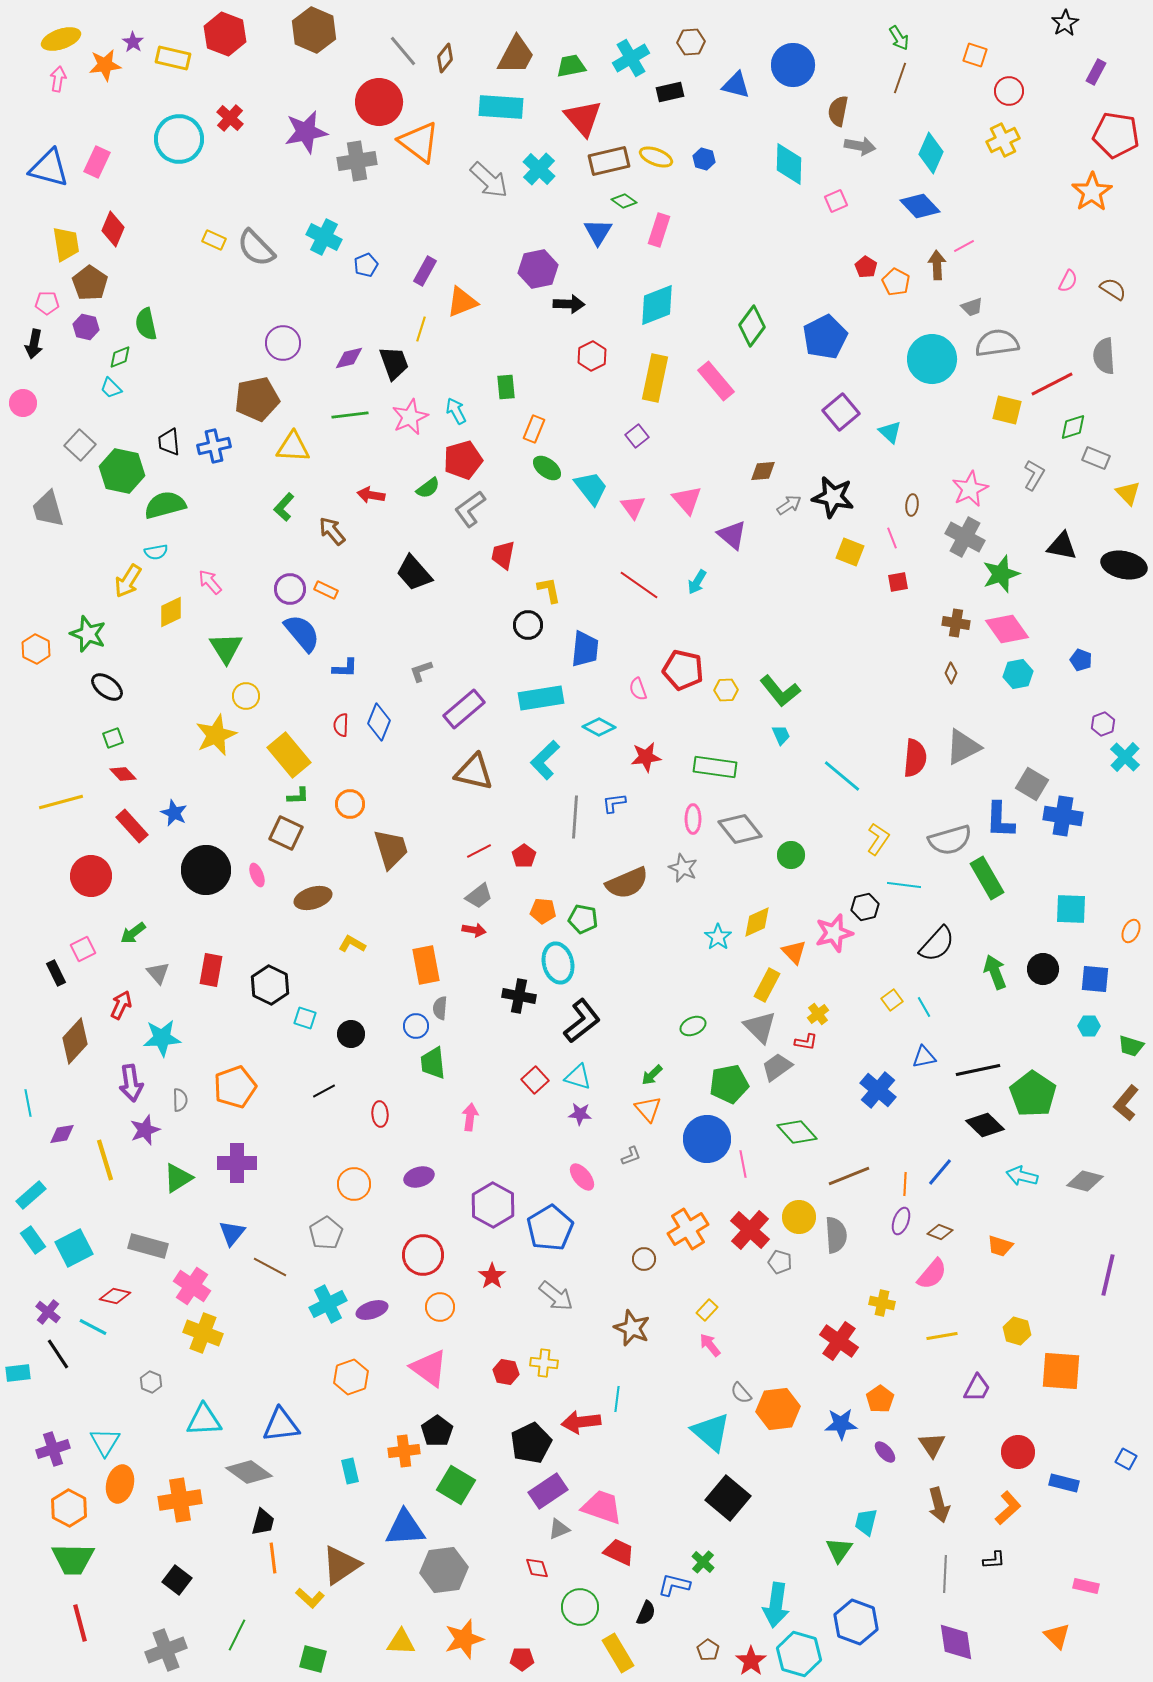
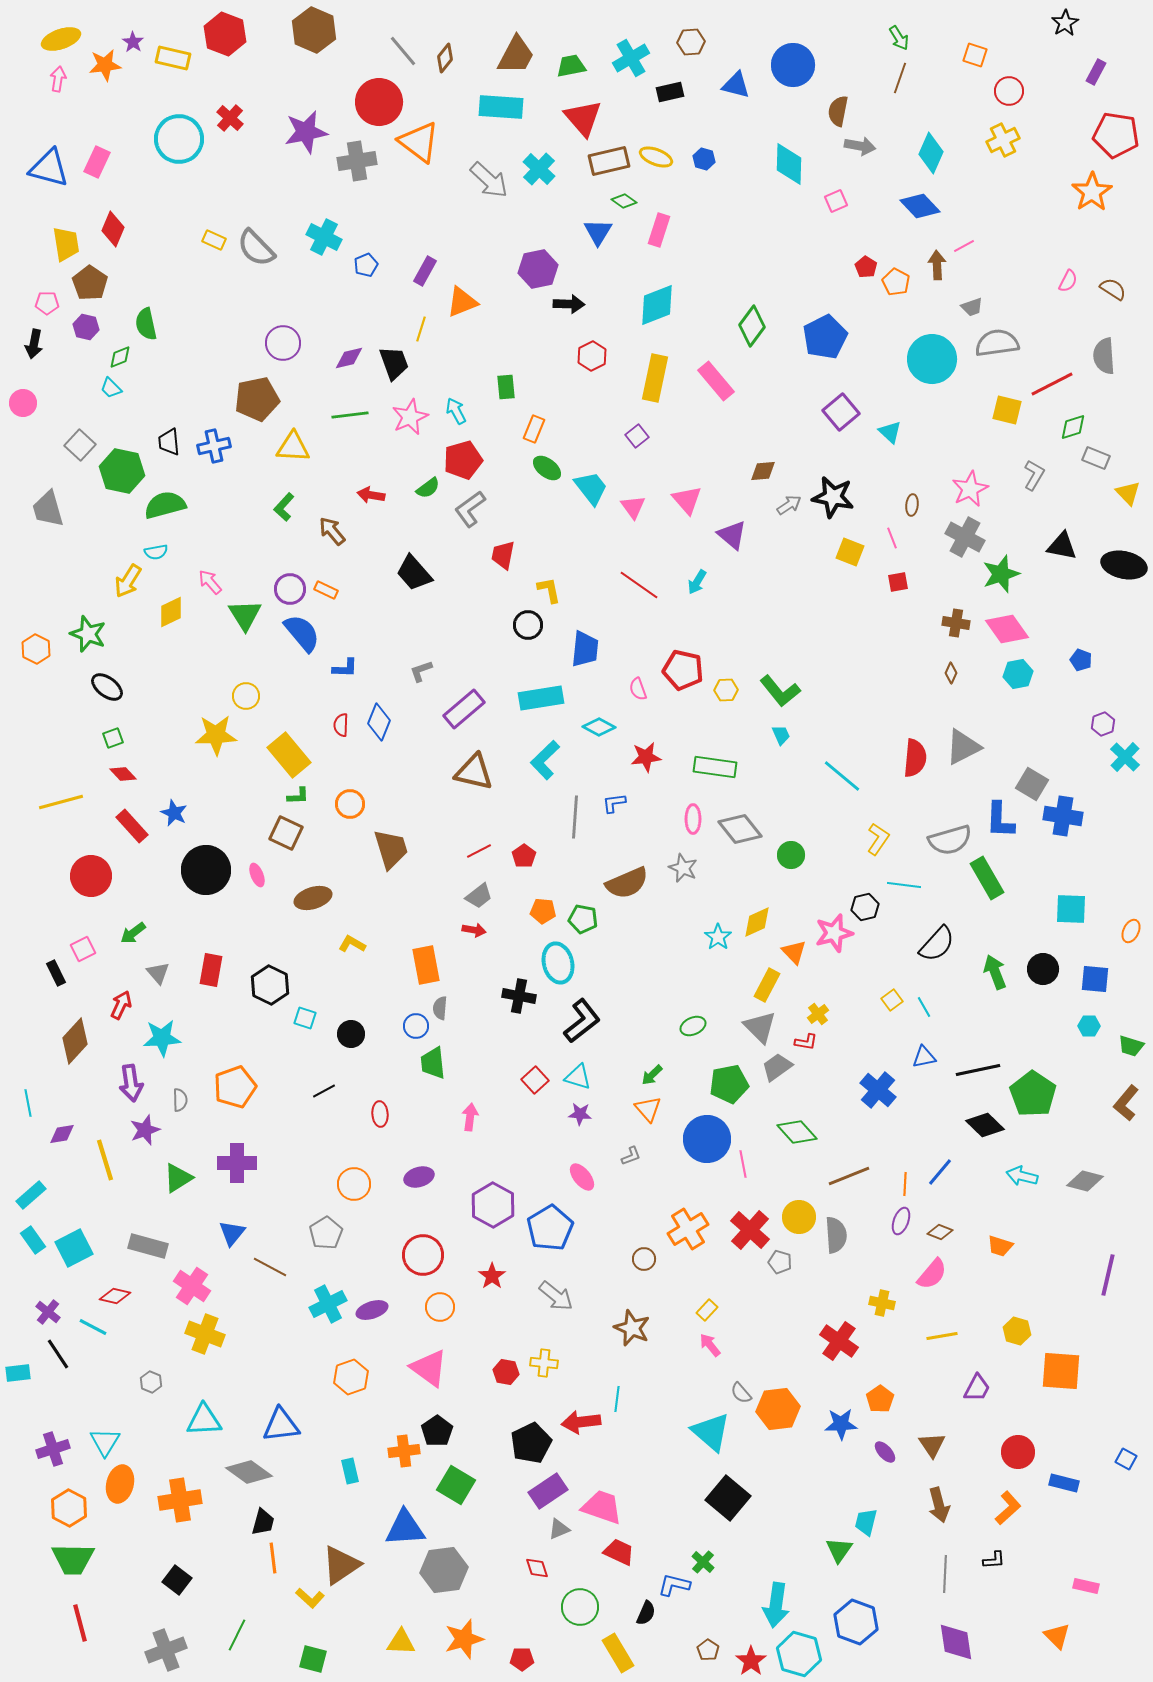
green triangle at (226, 648): moved 19 px right, 33 px up
yellow star at (216, 735): rotated 21 degrees clockwise
yellow cross at (203, 1333): moved 2 px right, 1 px down
